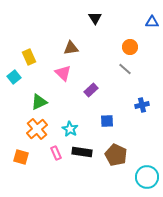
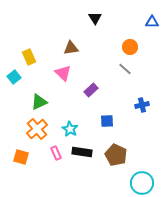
cyan circle: moved 5 px left, 6 px down
